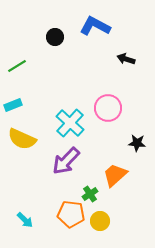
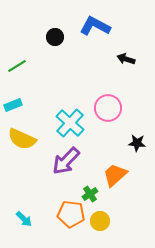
cyan arrow: moved 1 px left, 1 px up
